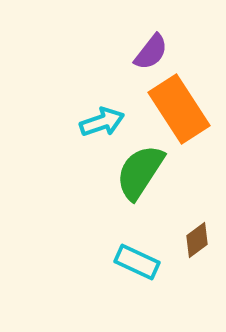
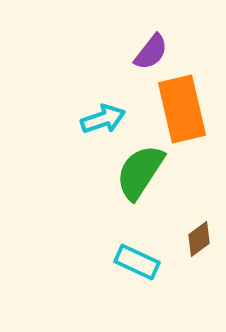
orange rectangle: moved 3 px right; rotated 20 degrees clockwise
cyan arrow: moved 1 px right, 3 px up
brown diamond: moved 2 px right, 1 px up
